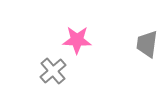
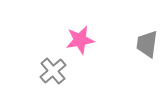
pink star: moved 3 px right; rotated 12 degrees counterclockwise
